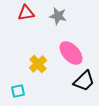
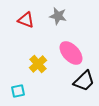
red triangle: moved 7 px down; rotated 30 degrees clockwise
